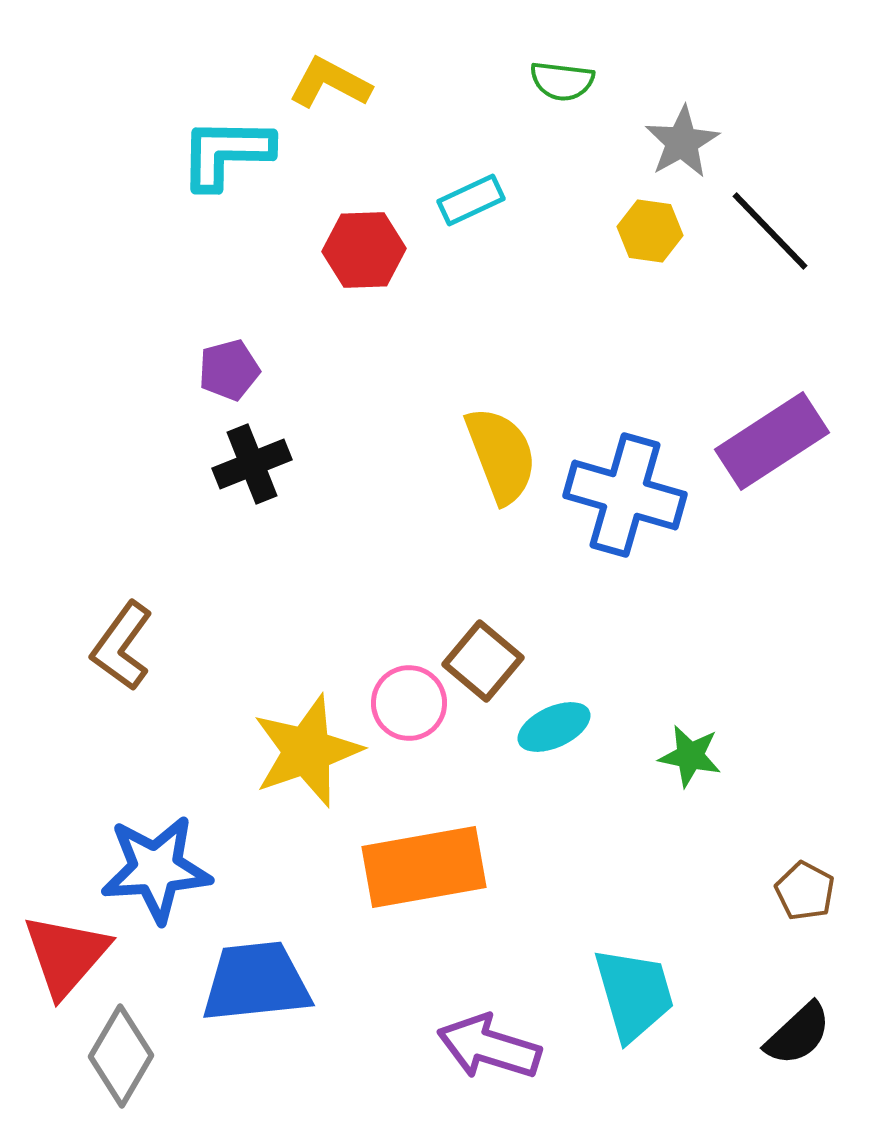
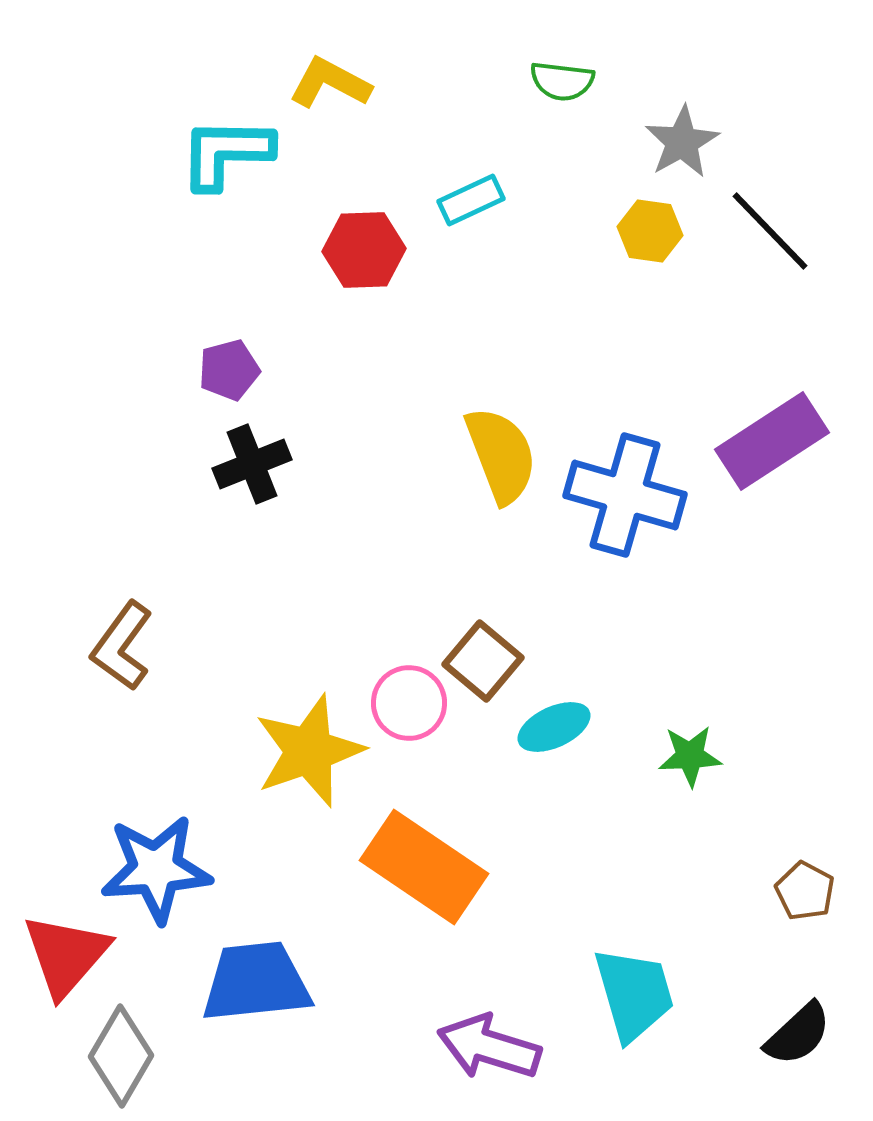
yellow star: moved 2 px right
green star: rotated 14 degrees counterclockwise
orange rectangle: rotated 44 degrees clockwise
